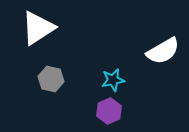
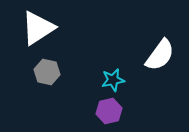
white semicircle: moved 3 px left, 4 px down; rotated 24 degrees counterclockwise
gray hexagon: moved 4 px left, 7 px up
purple hexagon: rotated 10 degrees clockwise
